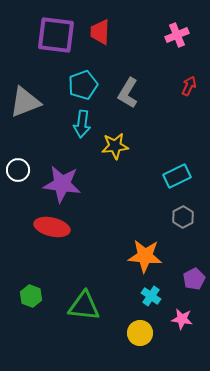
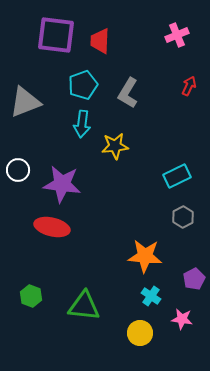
red trapezoid: moved 9 px down
